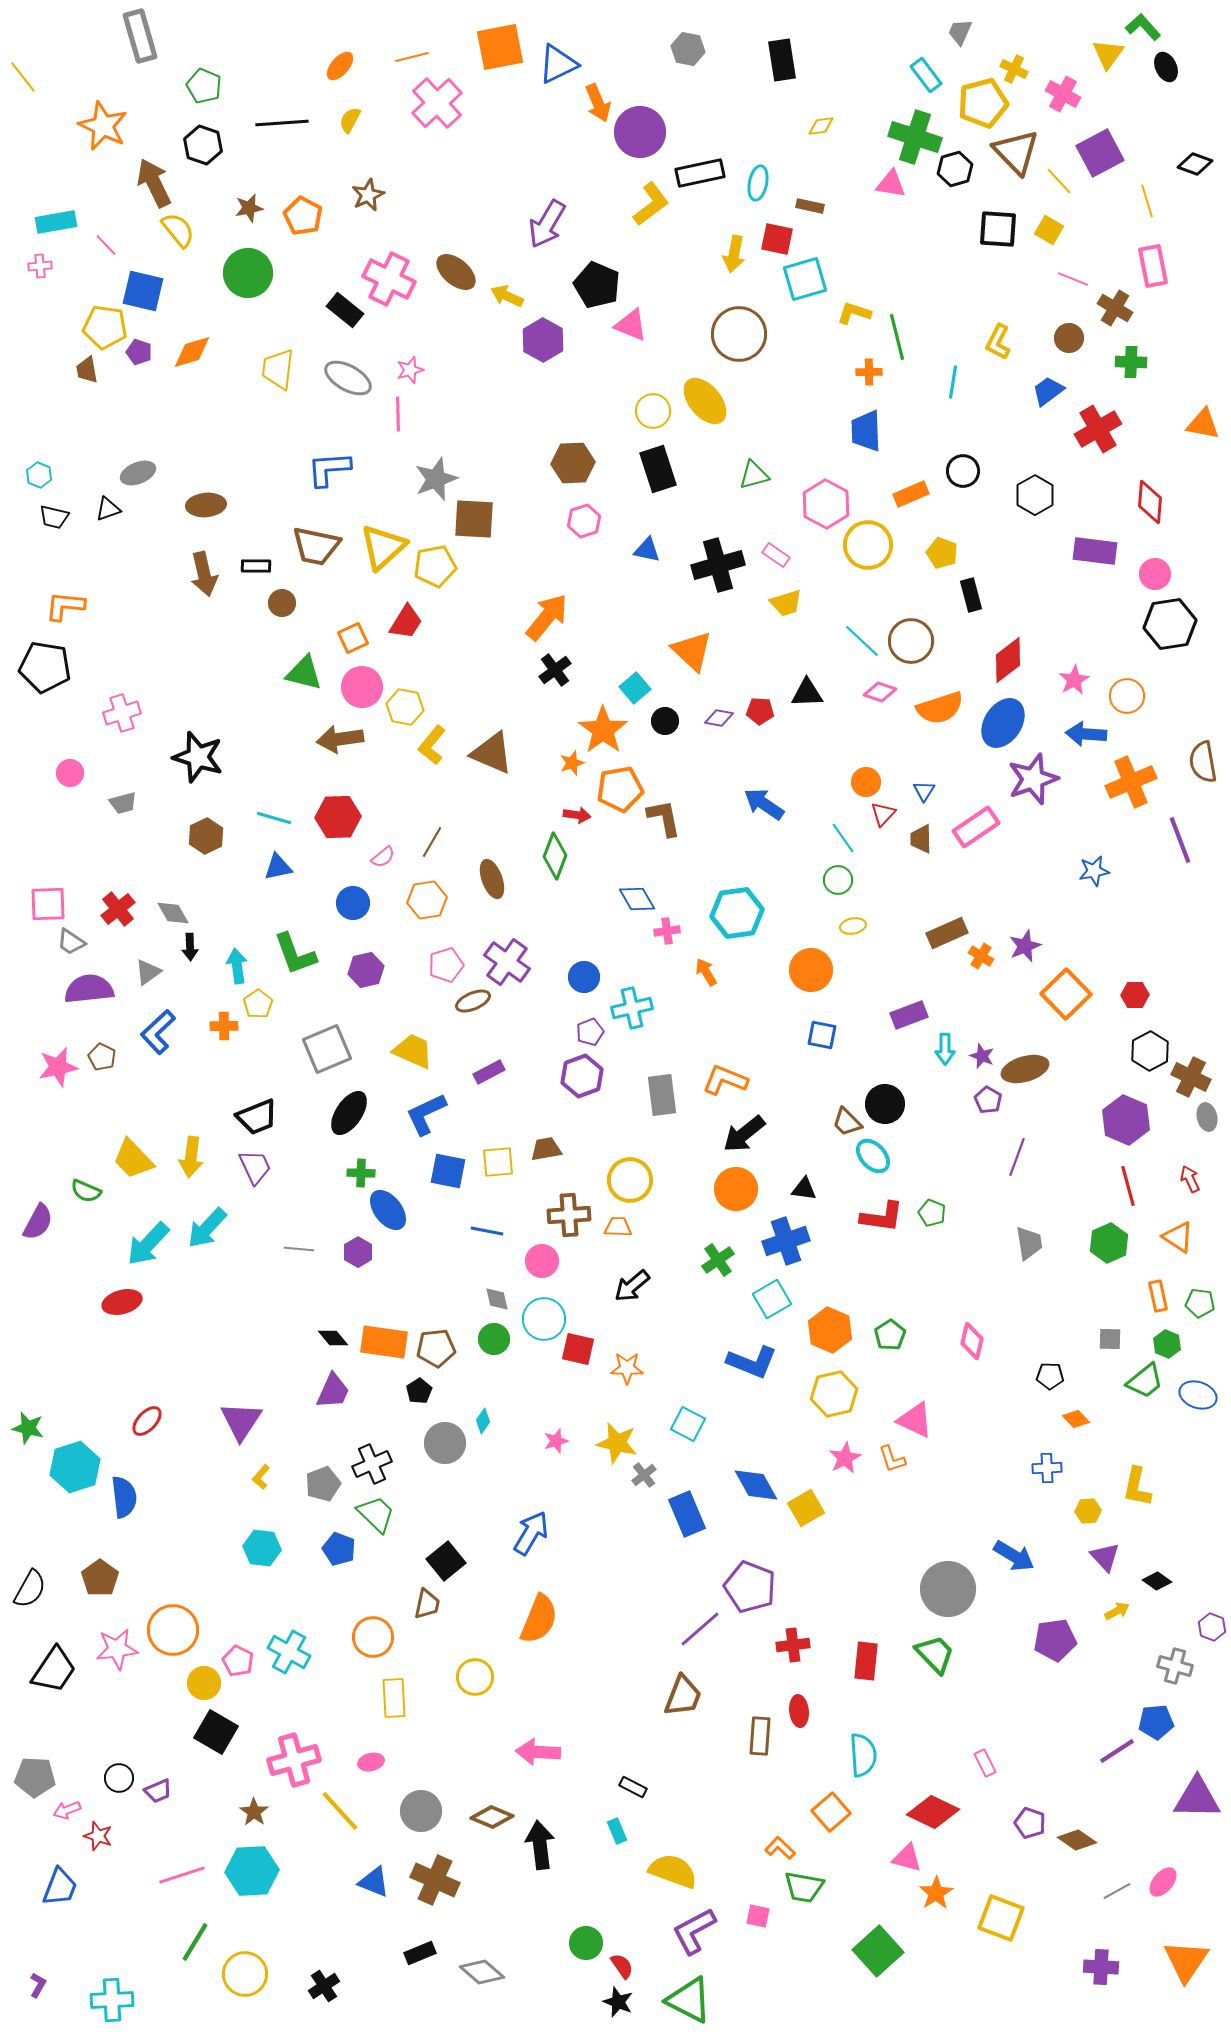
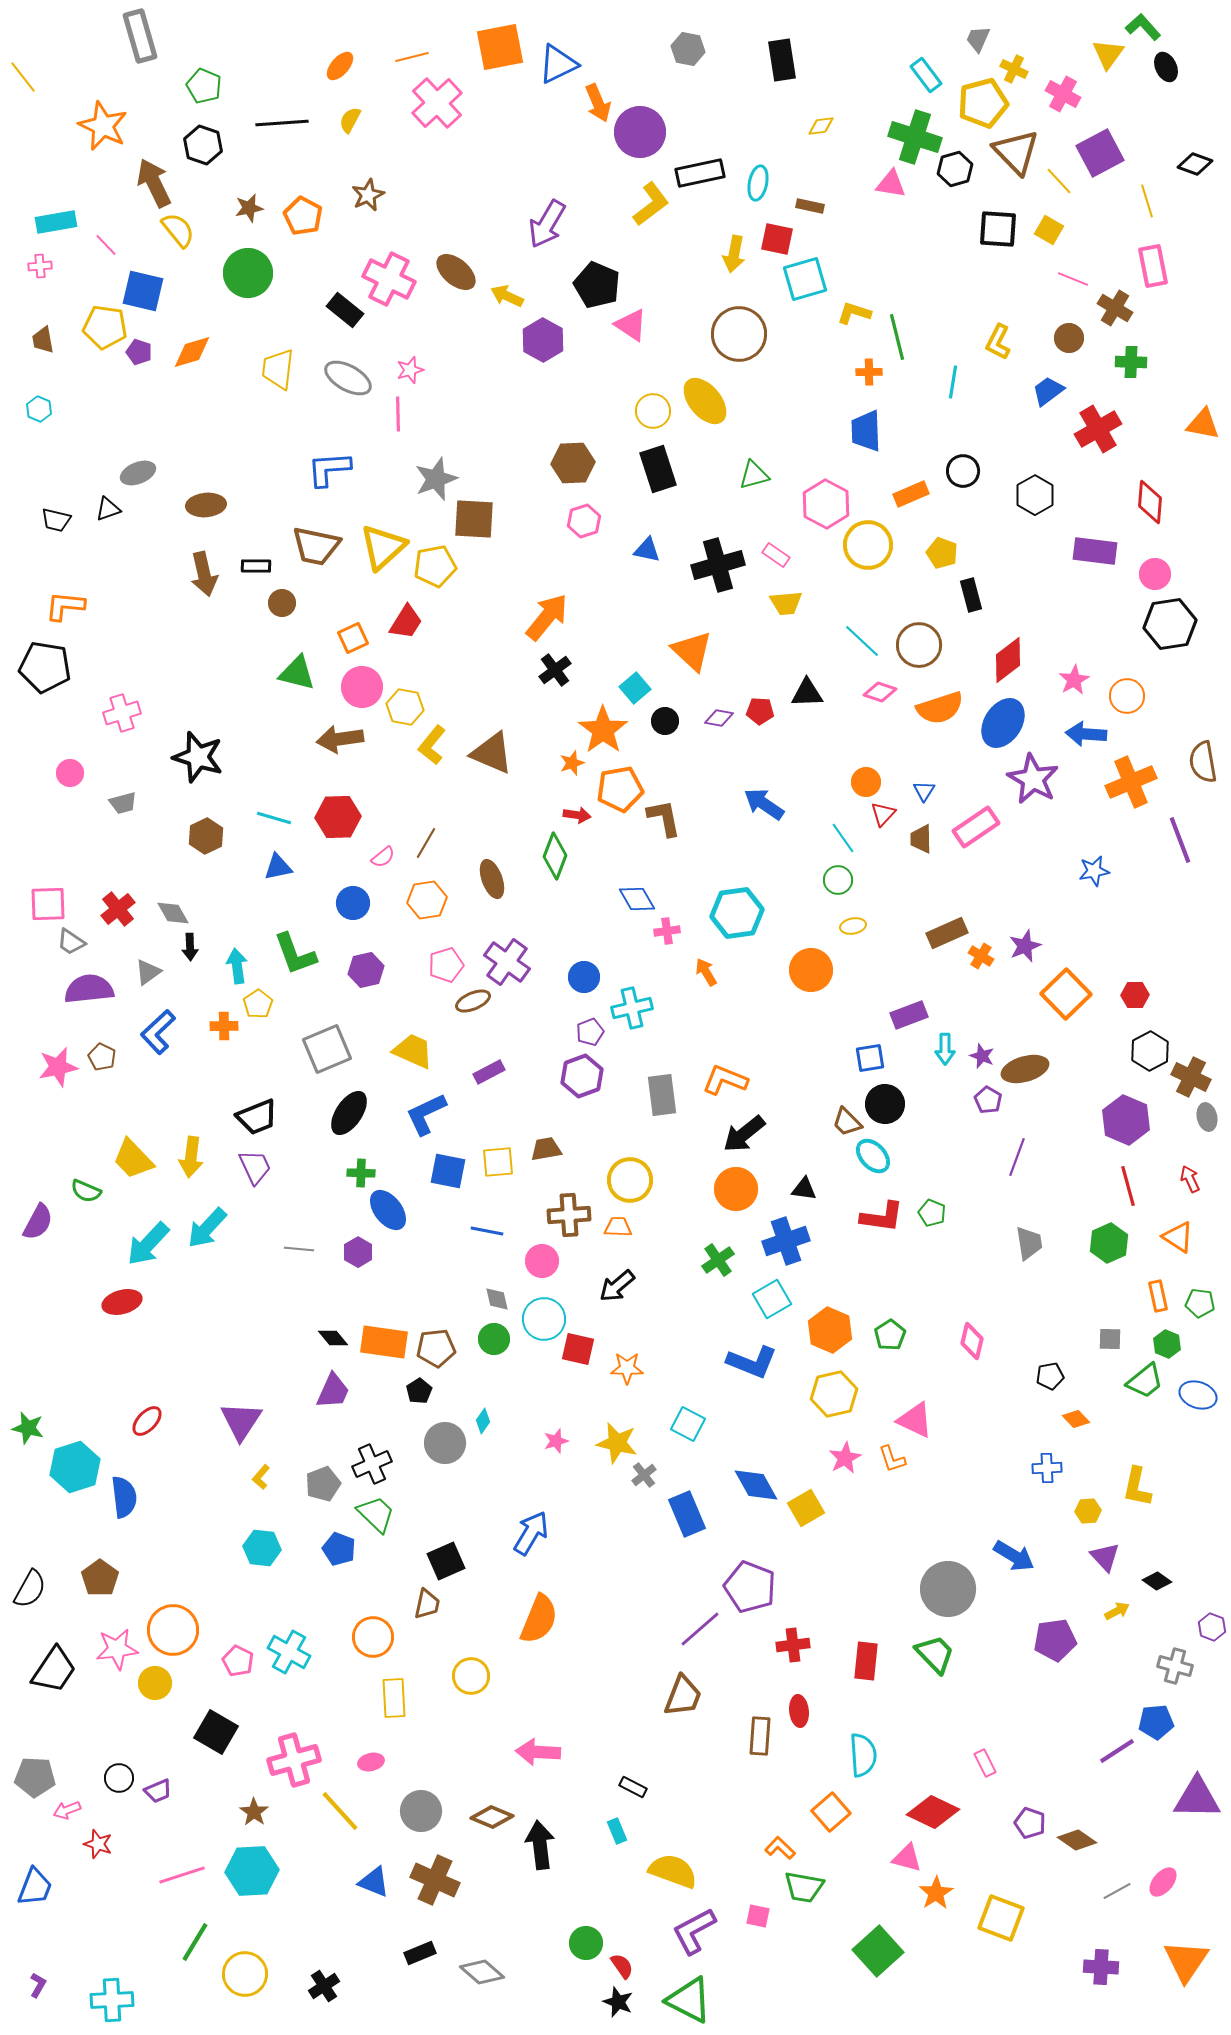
gray trapezoid at (960, 32): moved 18 px right, 7 px down
pink triangle at (631, 325): rotated 12 degrees clockwise
brown trapezoid at (87, 370): moved 44 px left, 30 px up
cyan hexagon at (39, 475): moved 66 px up
black trapezoid at (54, 517): moved 2 px right, 3 px down
yellow trapezoid at (786, 603): rotated 12 degrees clockwise
brown circle at (911, 641): moved 8 px right, 4 px down
green triangle at (304, 673): moved 7 px left
purple star at (1033, 779): rotated 24 degrees counterclockwise
brown line at (432, 842): moved 6 px left, 1 px down
blue square at (822, 1035): moved 48 px right, 23 px down; rotated 20 degrees counterclockwise
black arrow at (632, 1286): moved 15 px left
black pentagon at (1050, 1376): rotated 12 degrees counterclockwise
black square at (446, 1561): rotated 15 degrees clockwise
yellow circle at (475, 1677): moved 4 px left, 1 px up
yellow circle at (204, 1683): moved 49 px left
red star at (98, 1836): moved 8 px down
blue trapezoid at (60, 1887): moved 25 px left
